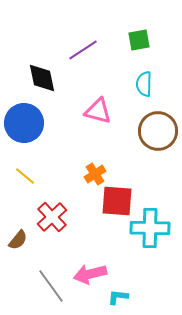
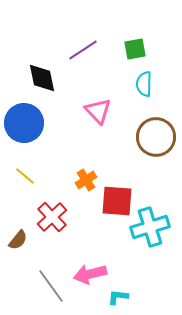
green square: moved 4 px left, 9 px down
pink triangle: rotated 32 degrees clockwise
brown circle: moved 2 px left, 6 px down
orange cross: moved 9 px left, 6 px down
cyan cross: moved 1 px up; rotated 18 degrees counterclockwise
